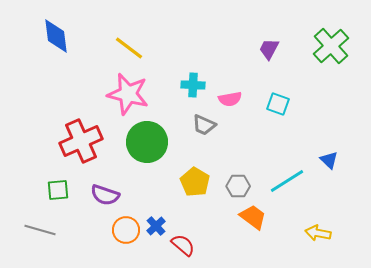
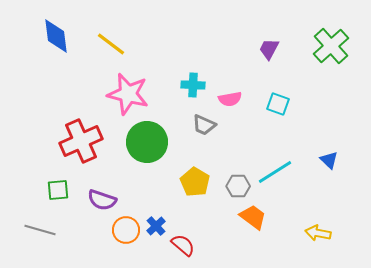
yellow line: moved 18 px left, 4 px up
cyan line: moved 12 px left, 9 px up
purple semicircle: moved 3 px left, 5 px down
